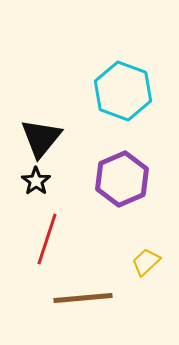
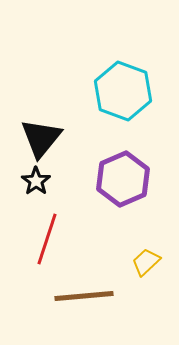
purple hexagon: moved 1 px right
brown line: moved 1 px right, 2 px up
